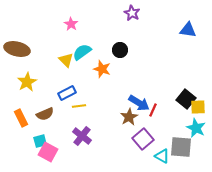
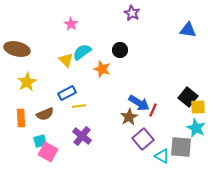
black square: moved 2 px right, 2 px up
orange rectangle: rotated 24 degrees clockwise
